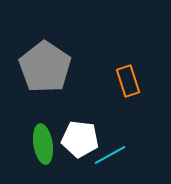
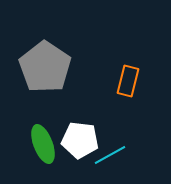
orange rectangle: rotated 32 degrees clockwise
white pentagon: moved 1 px down
green ellipse: rotated 12 degrees counterclockwise
